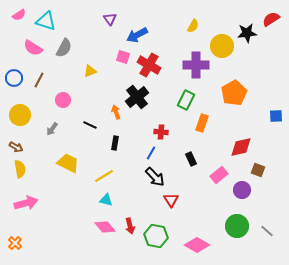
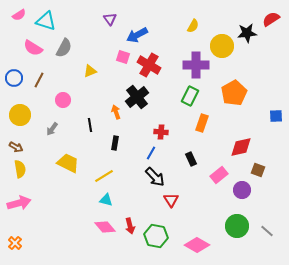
green rectangle at (186, 100): moved 4 px right, 4 px up
black line at (90, 125): rotated 56 degrees clockwise
pink arrow at (26, 203): moved 7 px left
